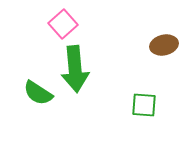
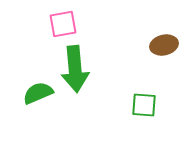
pink square: rotated 32 degrees clockwise
green semicircle: rotated 124 degrees clockwise
